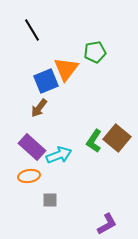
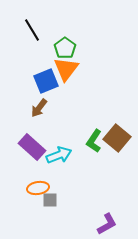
green pentagon: moved 30 px left, 4 px up; rotated 25 degrees counterclockwise
orange ellipse: moved 9 px right, 12 px down
